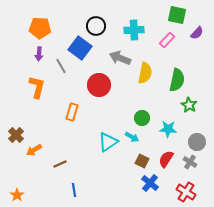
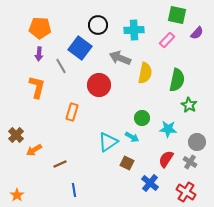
black circle: moved 2 px right, 1 px up
brown square: moved 15 px left, 2 px down
